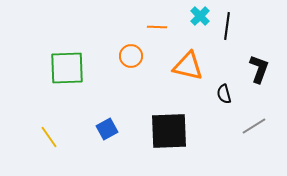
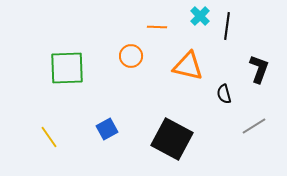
black square: moved 3 px right, 8 px down; rotated 30 degrees clockwise
